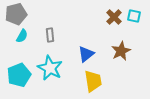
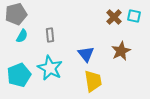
blue triangle: rotated 30 degrees counterclockwise
